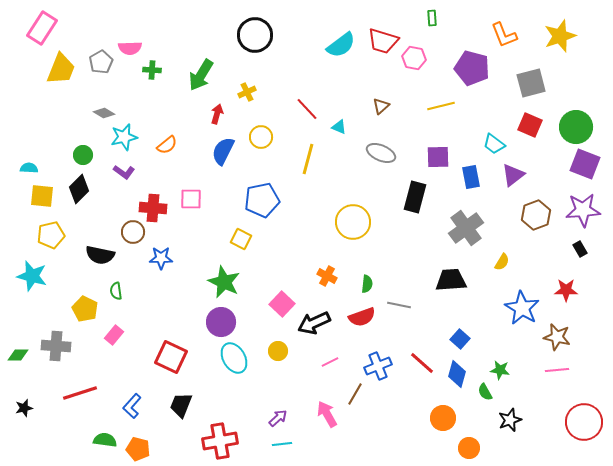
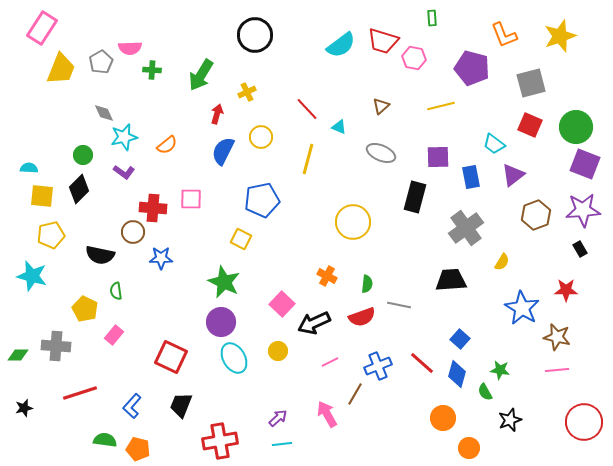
gray diamond at (104, 113): rotated 35 degrees clockwise
